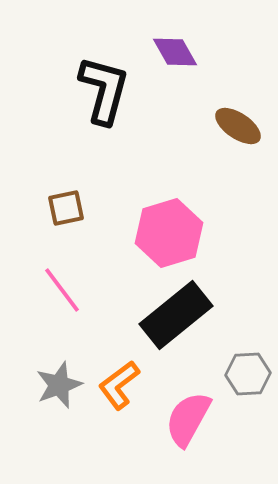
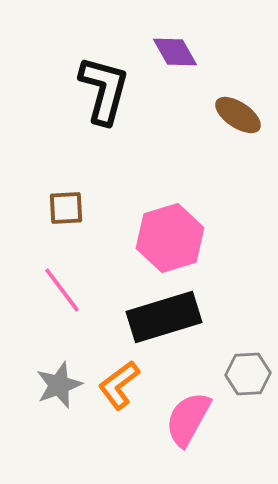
brown ellipse: moved 11 px up
brown square: rotated 9 degrees clockwise
pink hexagon: moved 1 px right, 5 px down
black rectangle: moved 12 px left, 2 px down; rotated 22 degrees clockwise
